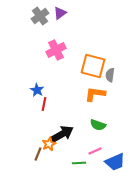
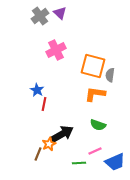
purple triangle: rotated 40 degrees counterclockwise
